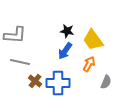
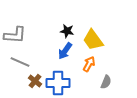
gray line: rotated 12 degrees clockwise
